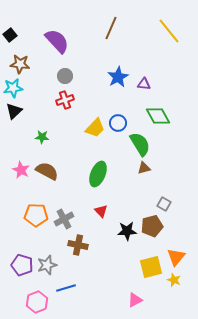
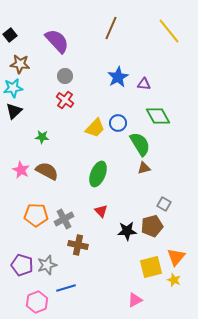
red cross: rotated 36 degrees counterclockwise
